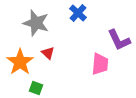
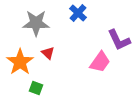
gray star: rotated 16 degrees counterclockwise
pink trapezoid: moved 2 px up; rotated 30 degrees clockwise
